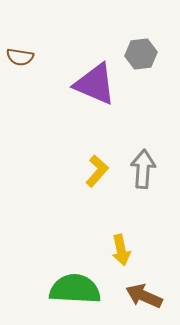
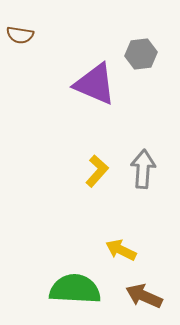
brown semicircle: moved 22 px up
yellow arrow: rotated 128 degrees clockwise
